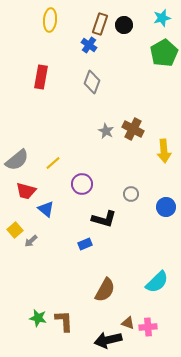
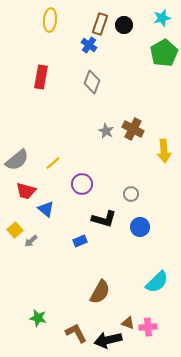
blue circle: moved 26 px left, 20 px down
blue rectangle: moved 5 px left, 3 px up
brown semicircle: moved 5 px left, 2 px down
brown L-shape: moved 12 px right, 12 px down; rotated 25 degrees counterclockwise
